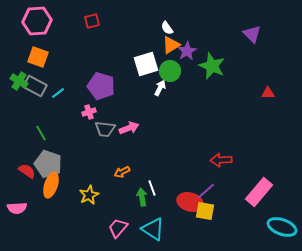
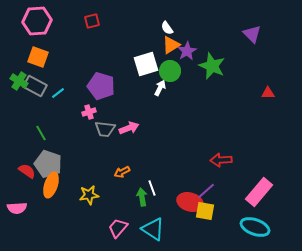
yellow star: rotated 18 degrees clockwise
cyan ellipse: moved 27 px left
